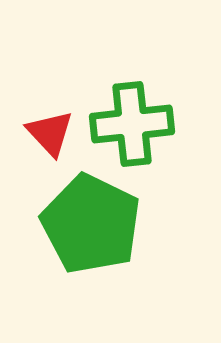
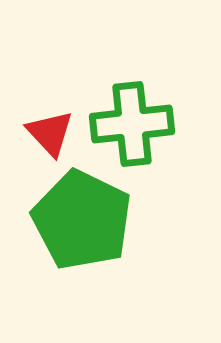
green pentagon: moved 9 px left, 4 px up
